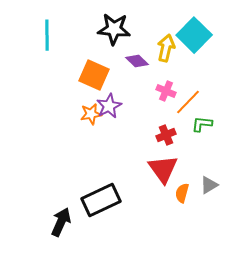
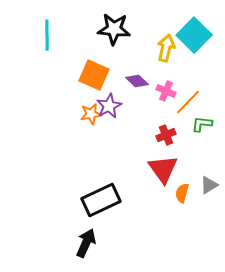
purple diamond: moved 20 px down
black arrow: moved 25 px right, 21 px down
